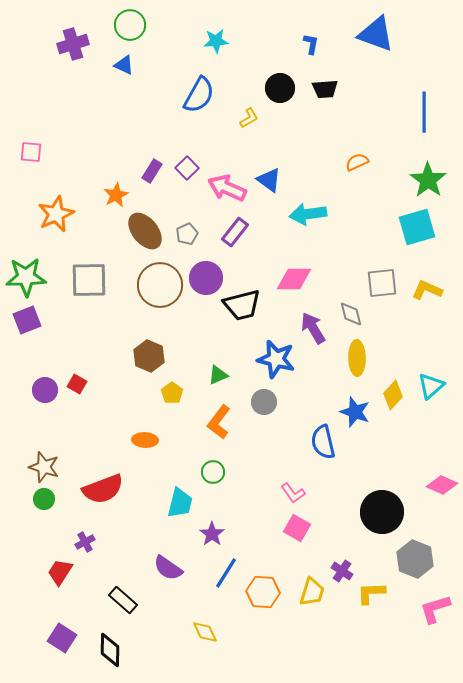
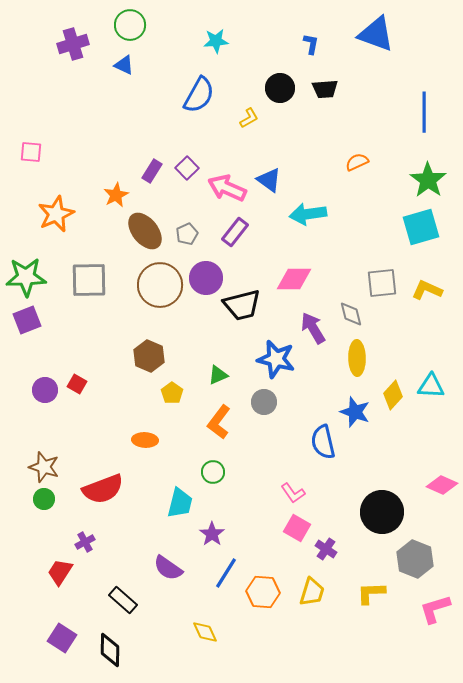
cyan square at (417, 227): moved 4 px right
cyan triangle at (431, 386): rotated 44 degrees clockwise
purple cross at (342, 571): moved 16 px left, 22 px up
